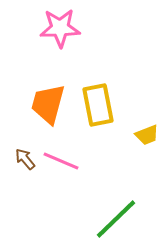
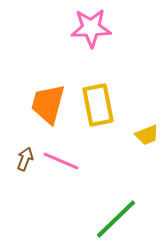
pink star: moved 31 px right
brown arrow: rotated 60 degrees clockwise
